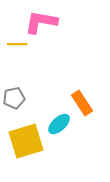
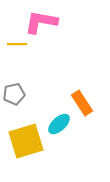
gray pentagon: moved 4 px up
